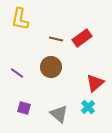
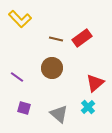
yellow L-shape: rotated 55 degrees counterclockwise
brown circle: moved 1 px right, 1 px down
purple line: moved 4 px down
